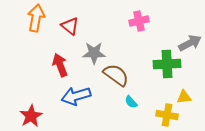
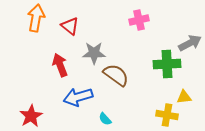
pink cross: moved 1 px up
blue arrow: moved 2 px right, 1 px down
cyan semicircle: moved 26 px left, 17 px down
